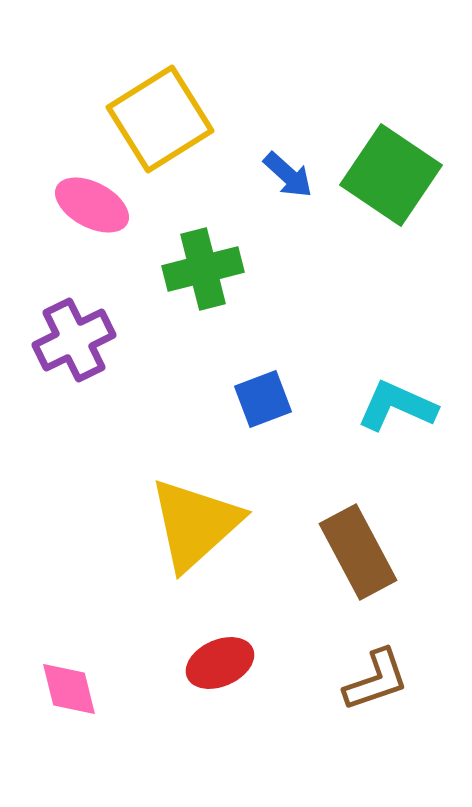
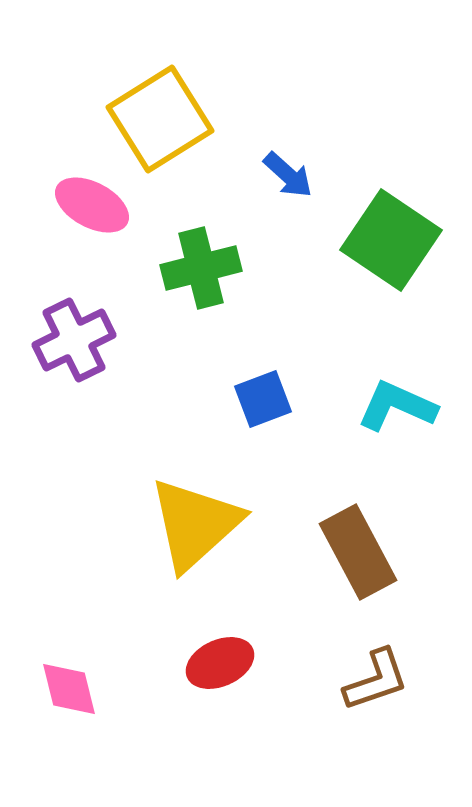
green square: moved 65 px down
green cross: moved 2 px left, 1 px up
